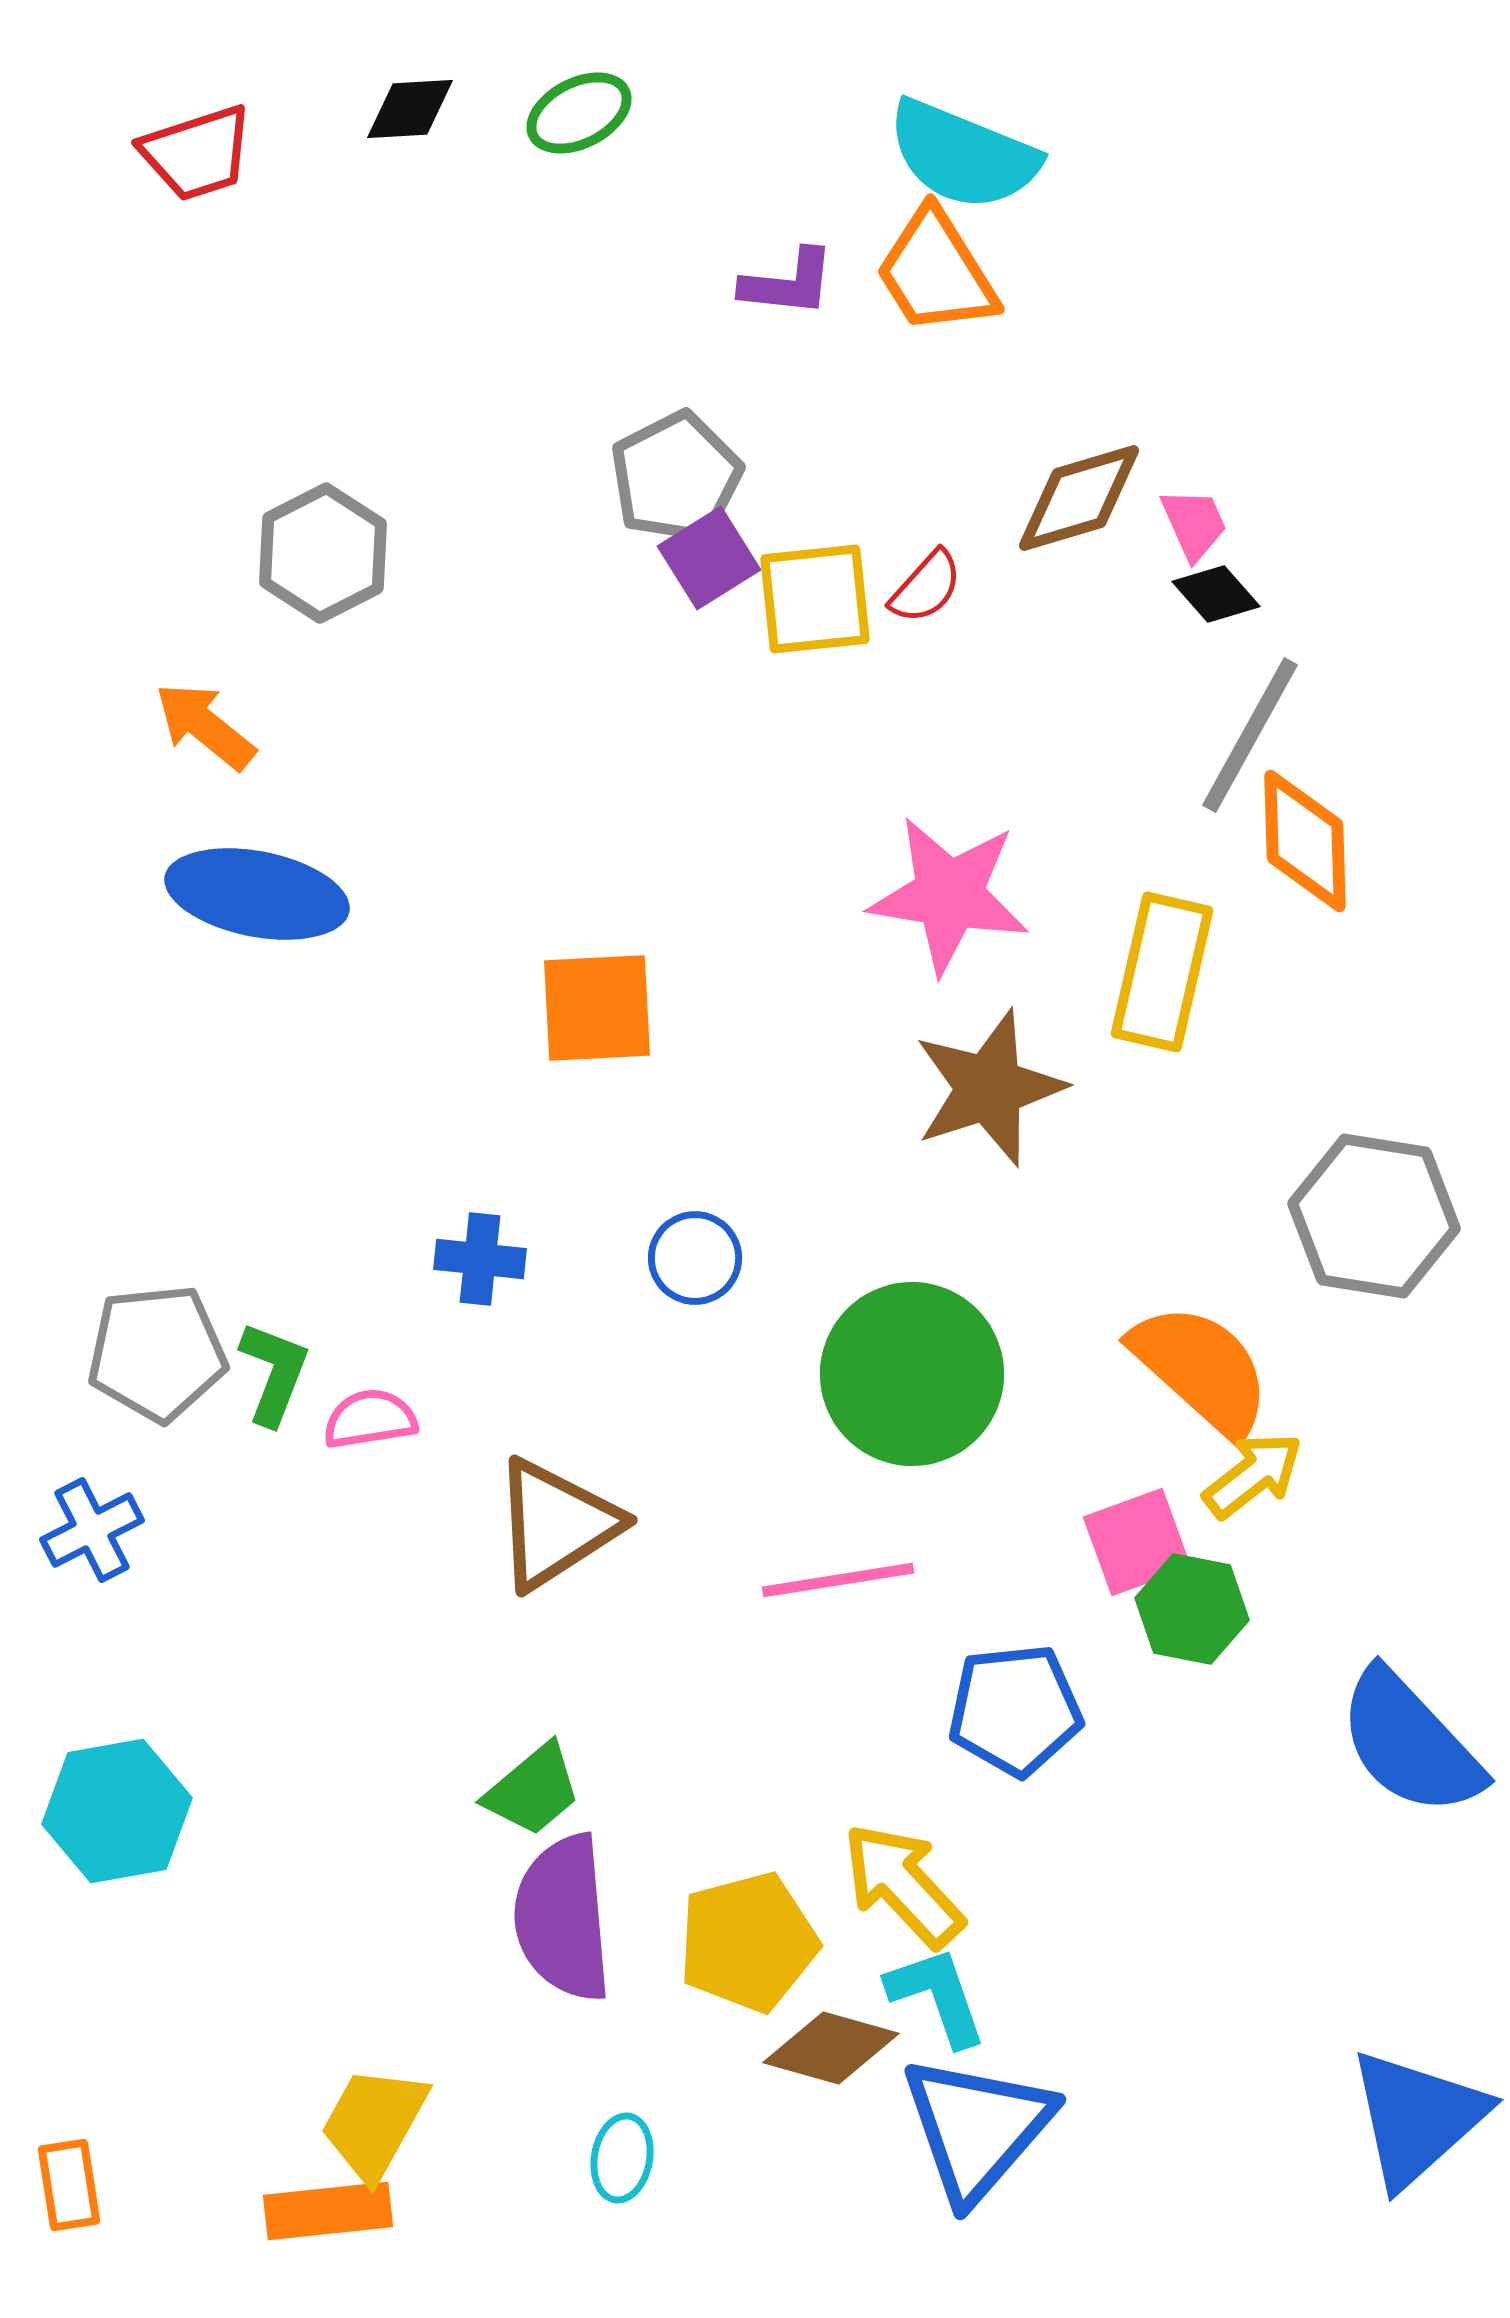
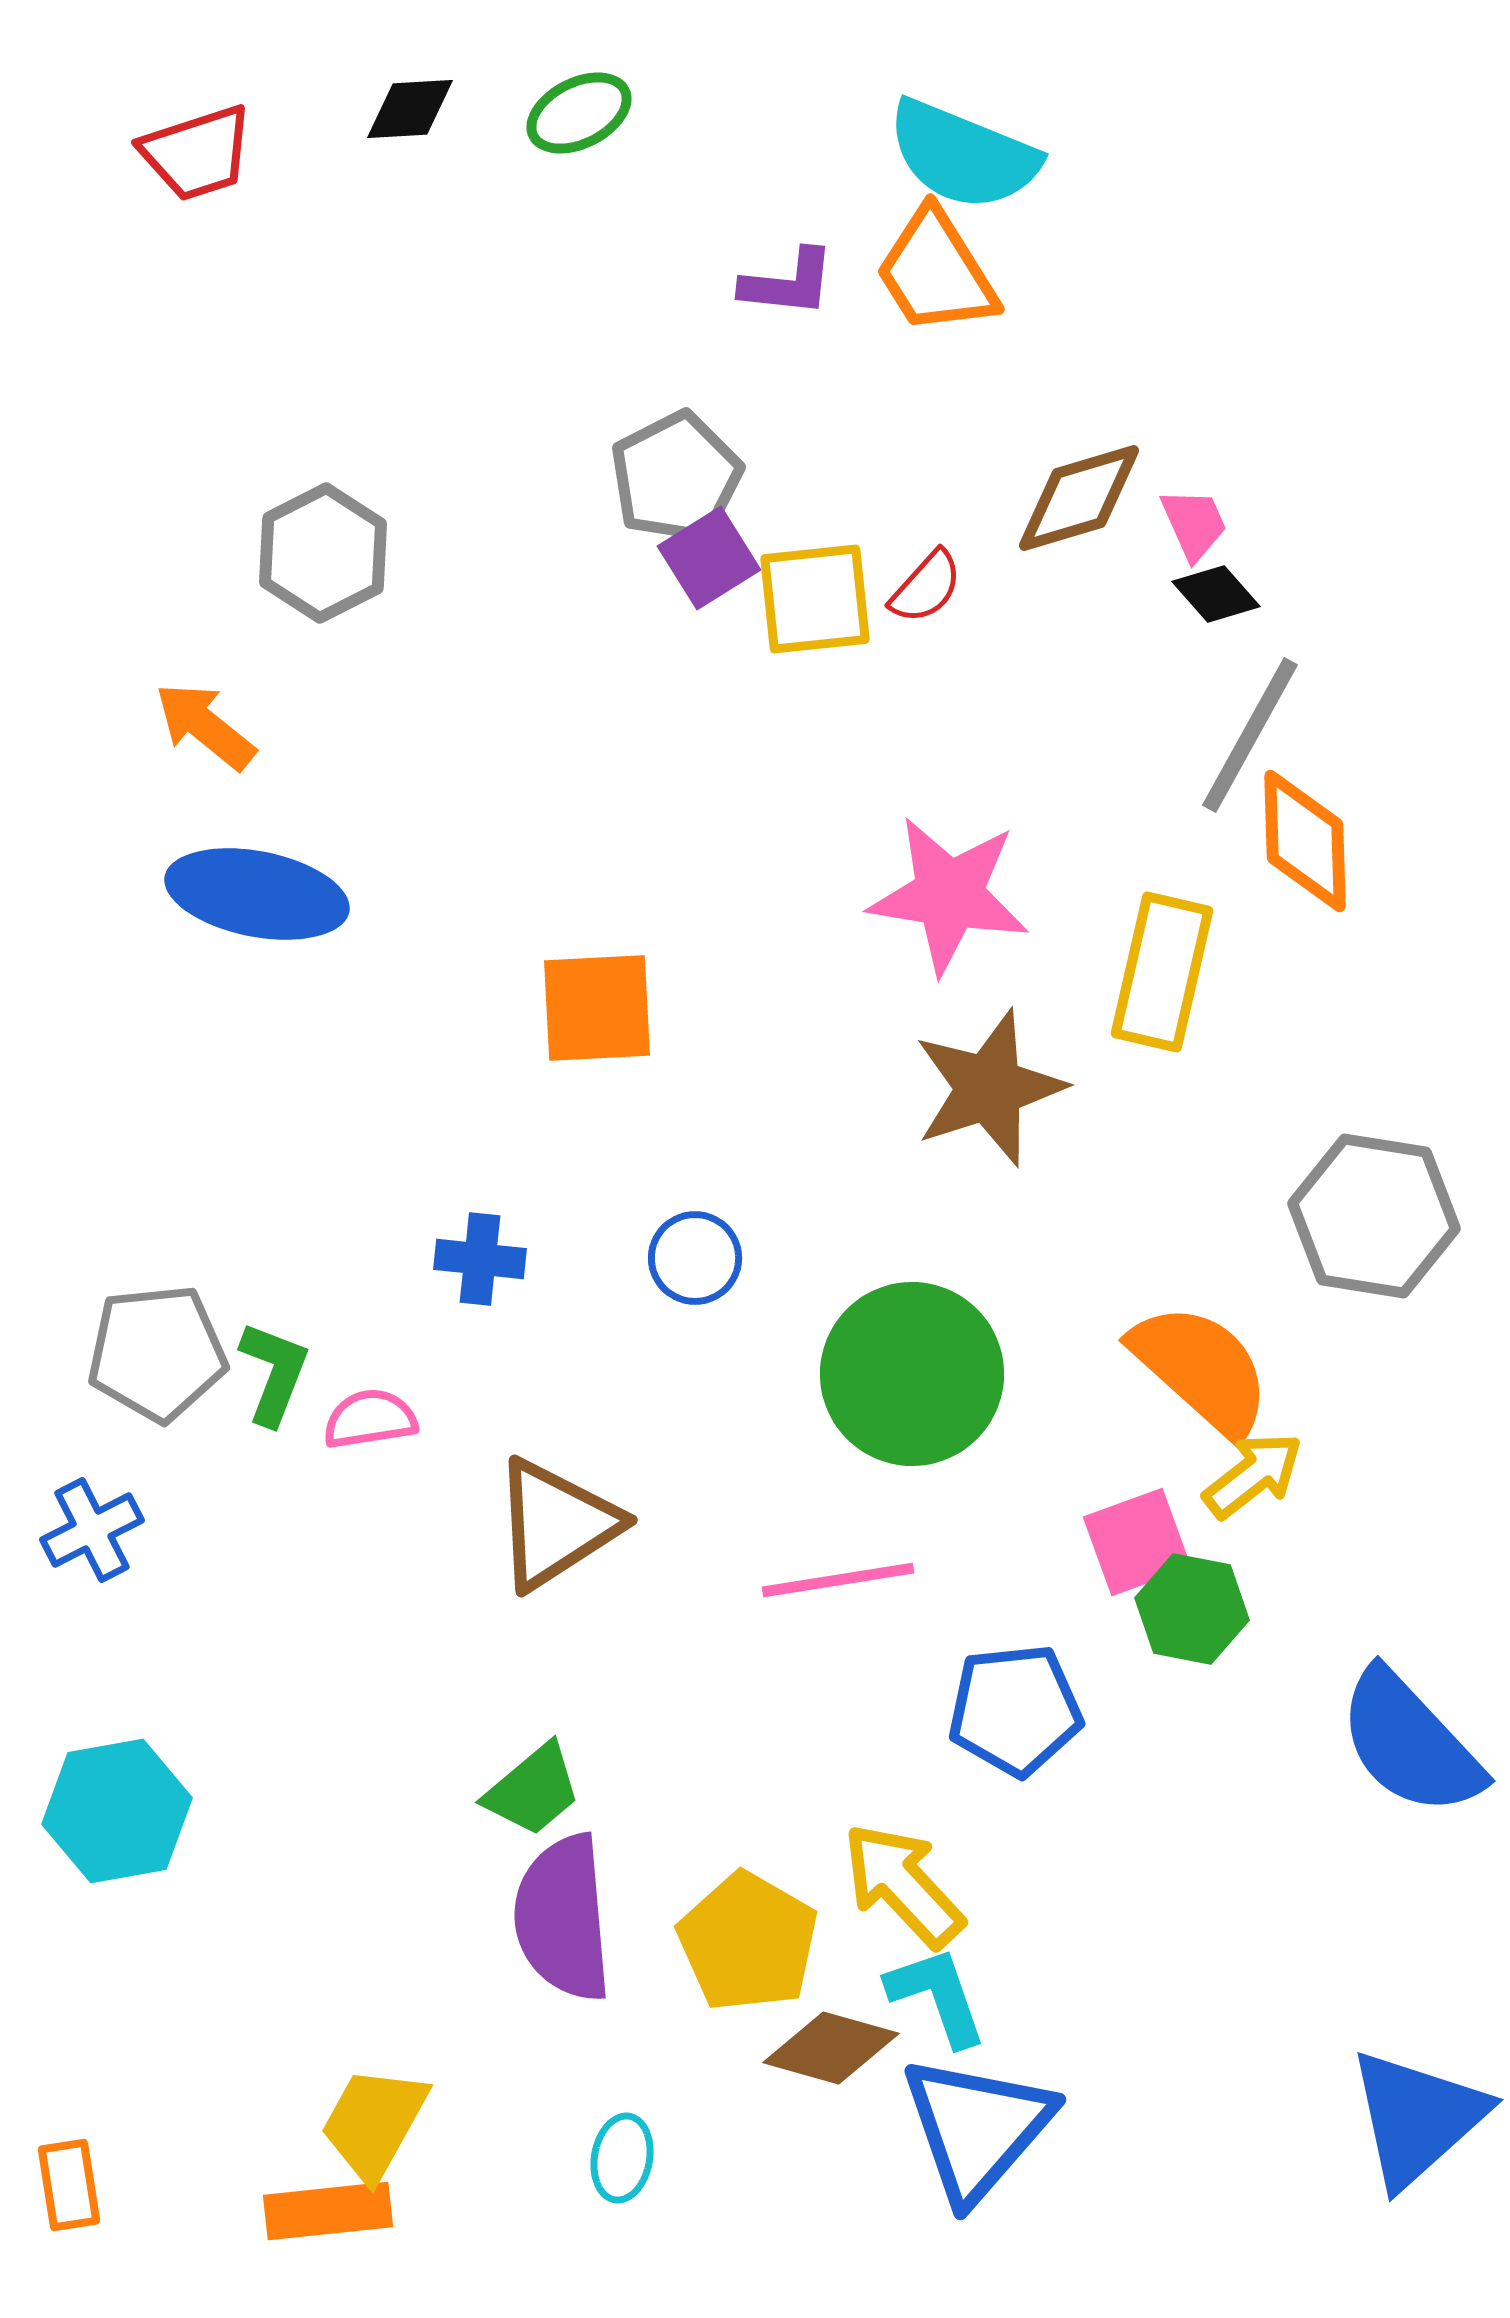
yellow pentagon at (748, 1942): rotated 27 degrees counterclockwise
